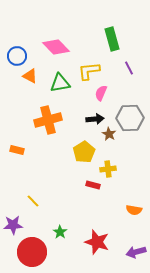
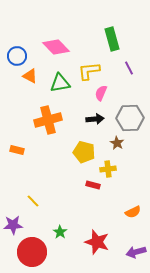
brown star: moved 8 px right, 9 px down
yellow pentagon: rotated 25 degrees counterclockwise
orange semicircle: moved 1 px left, 2 px down; rotated 35 degrees counterclockwise
